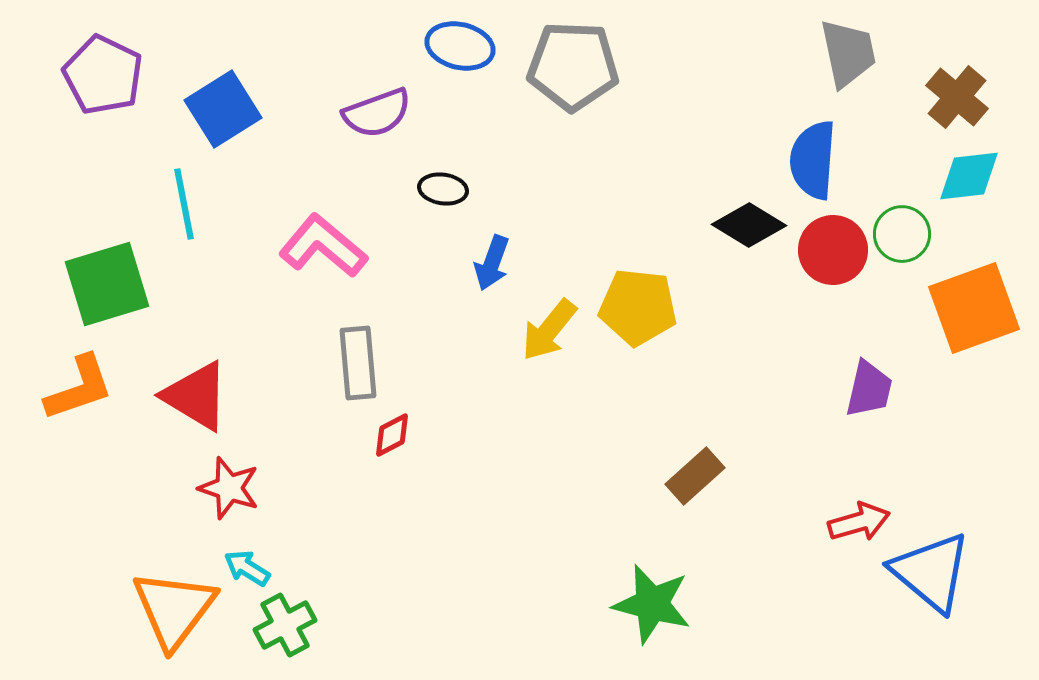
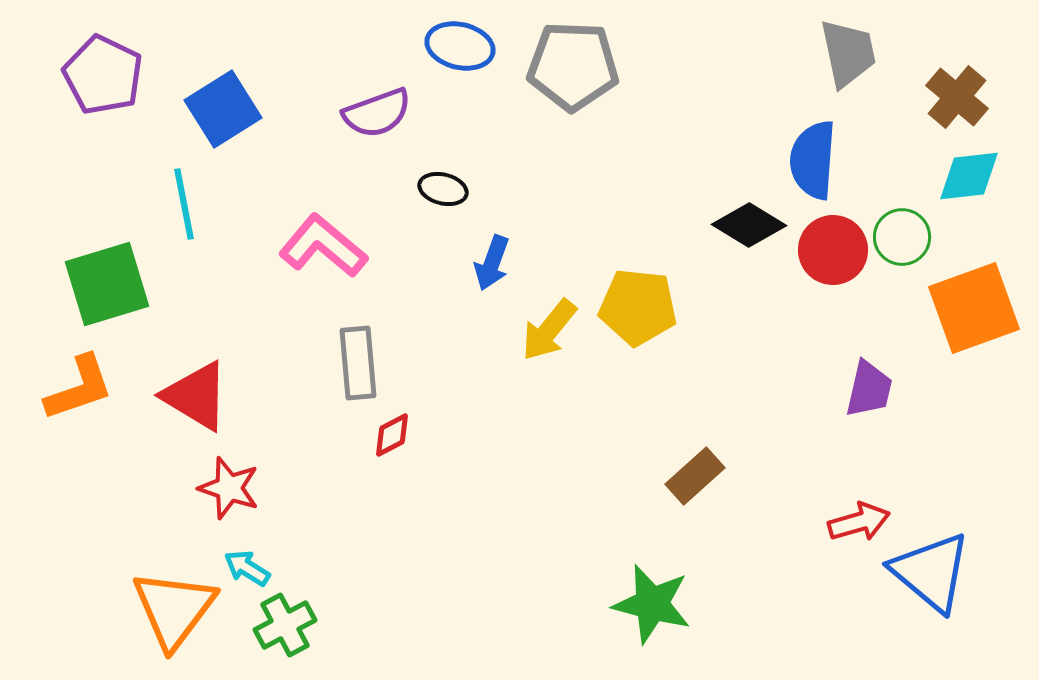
black ellipse: rotated 6 degrees clockwise
green circle: moved 3 px down
